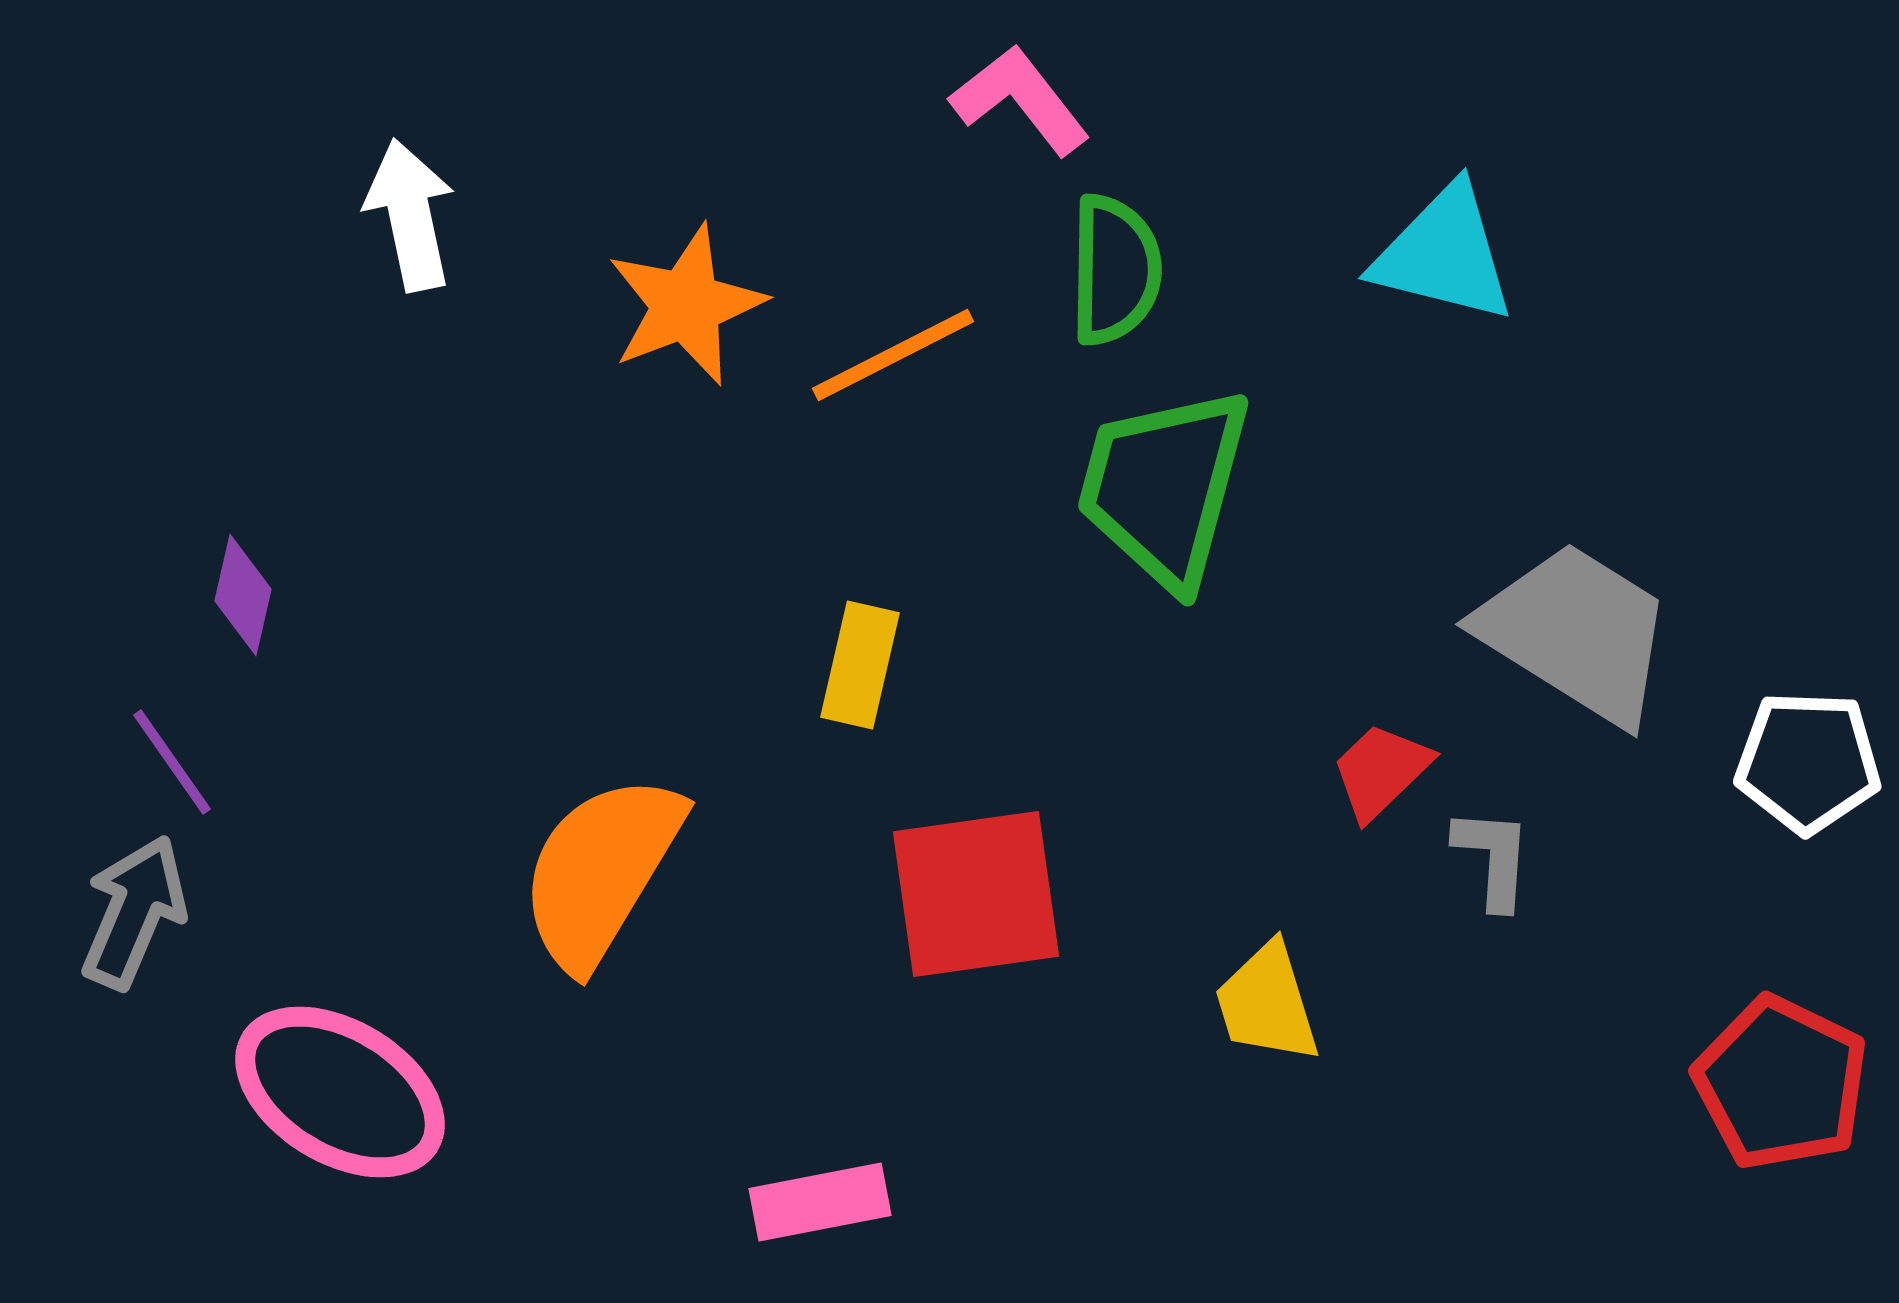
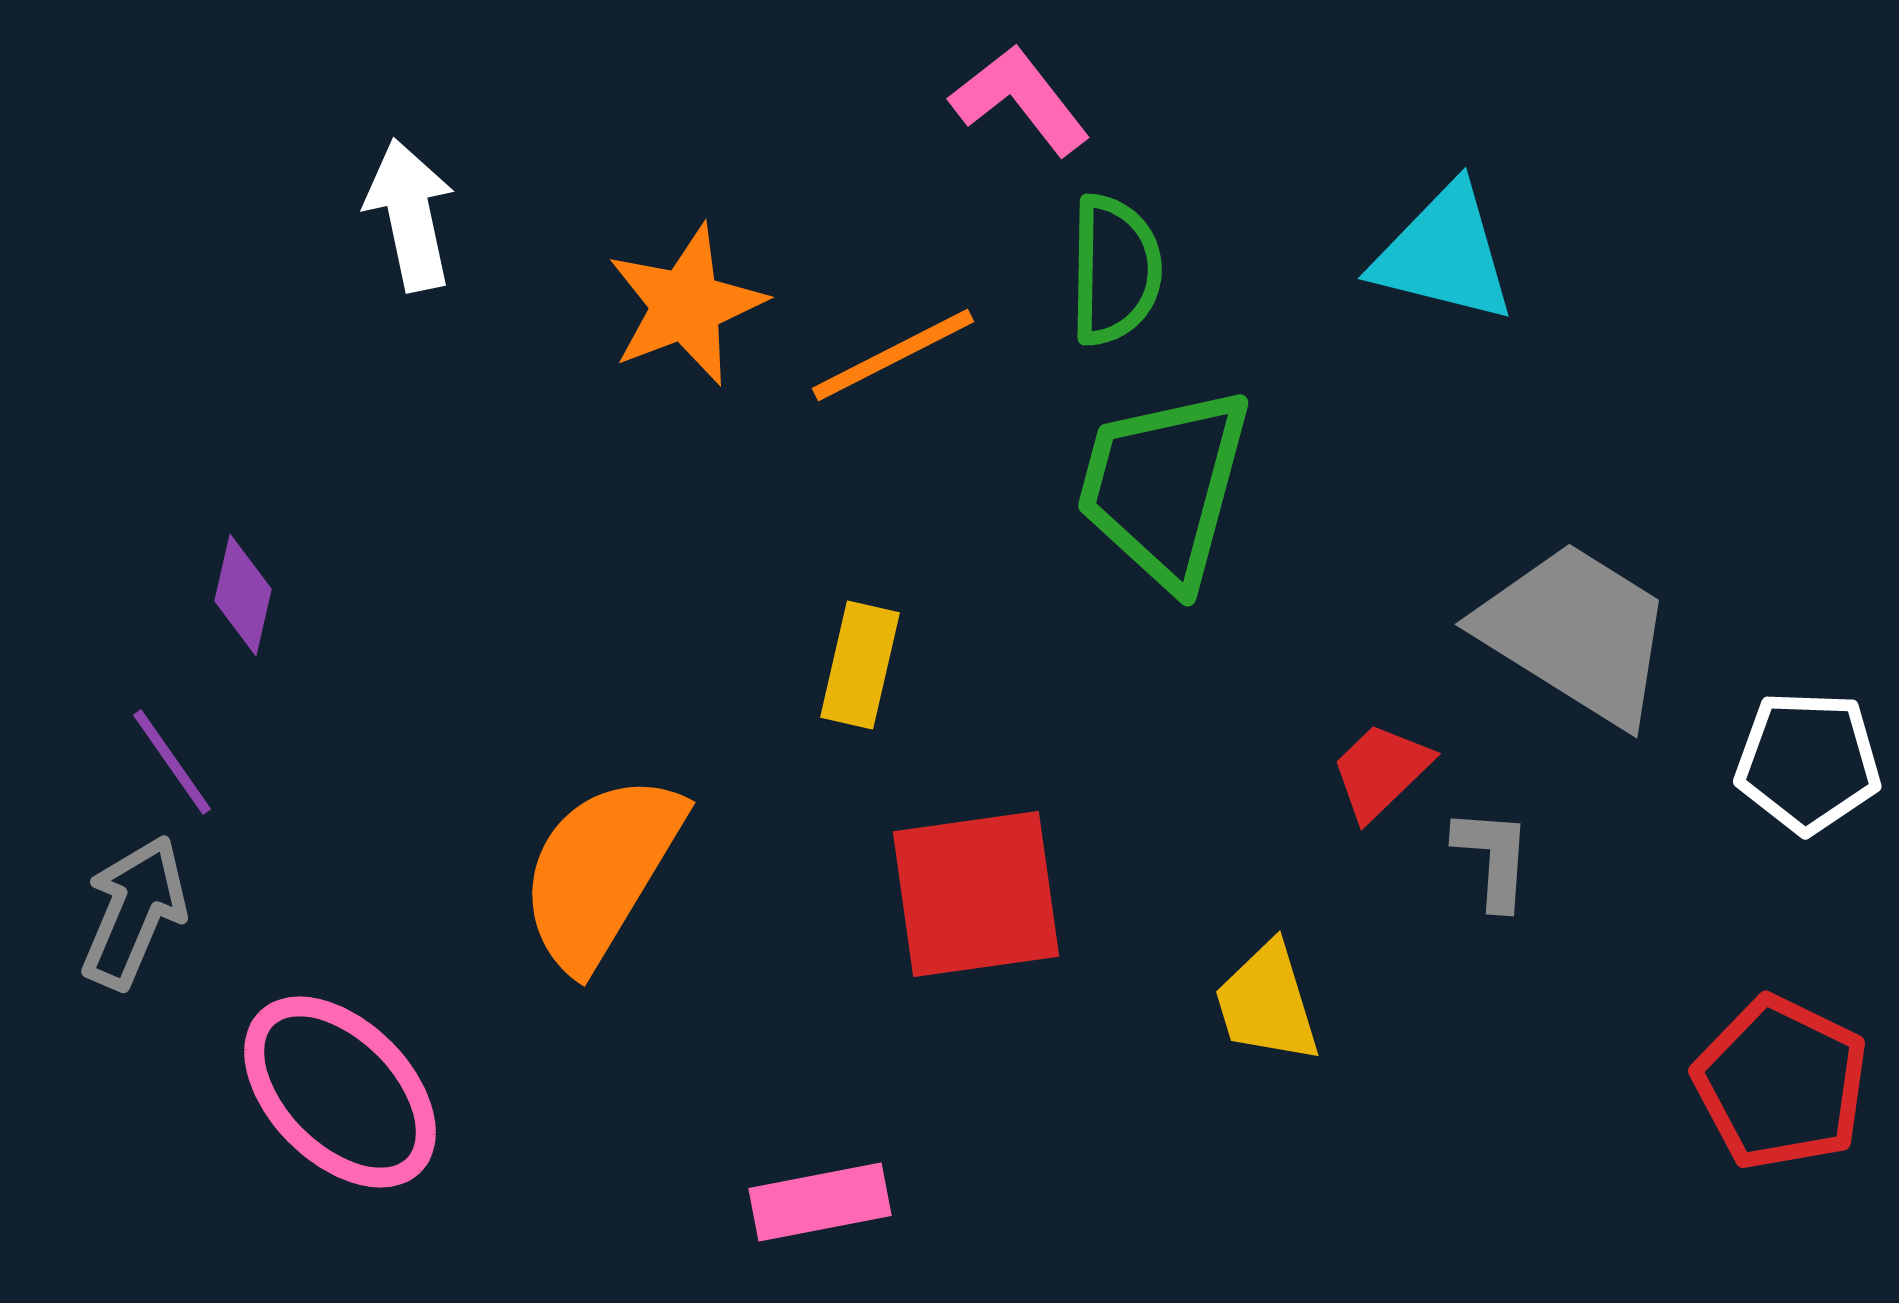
pink ellipse: rotated 14 degrees clockwise
